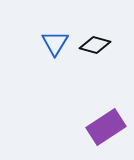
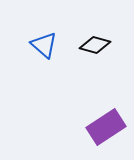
blue triangle: moved 11 px left, 2 px down; rotated 20 degrees counterclockwise
